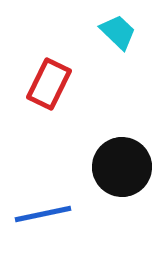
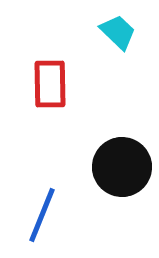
red rectangle: moved 1 px right; rotated 27 degrees counterclockwise
blue line: moved 1 px left, 1 px down; rotated 56 degrees counterclockwise
